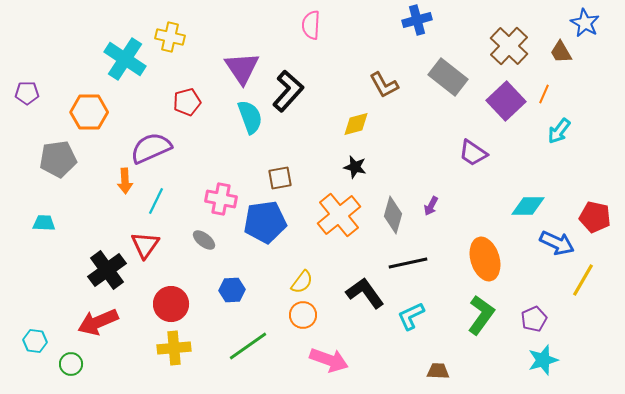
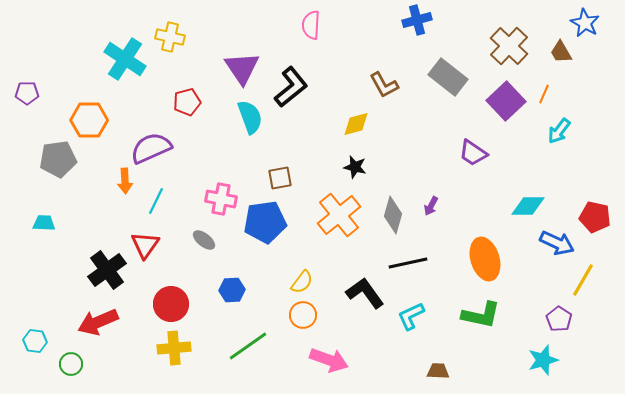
black L-shape at (288, 91): moved 3 px right, 4 px up; rotated 9 degrees clockwise
orange hexagon at (89, 112): moved 8 px down
green L-shape at (481, 315): rotated 66 degrees clockwise
purple pentagon at (534, 319): moved 25 px right; rotated 15 degrees counterclockwise
